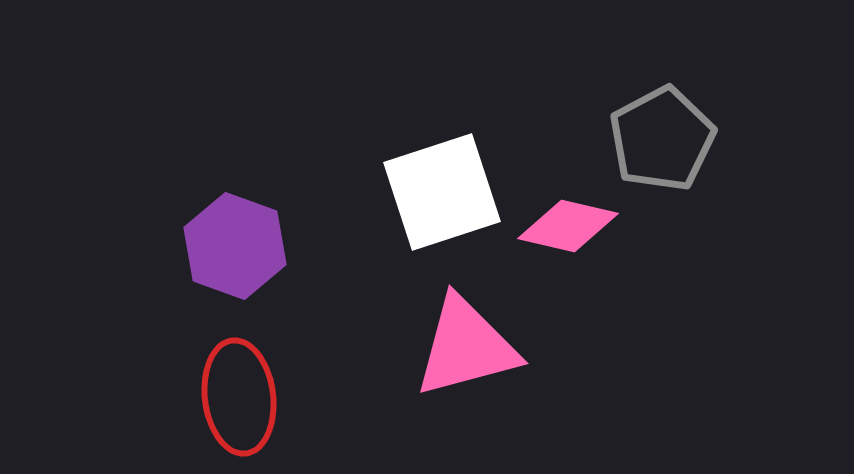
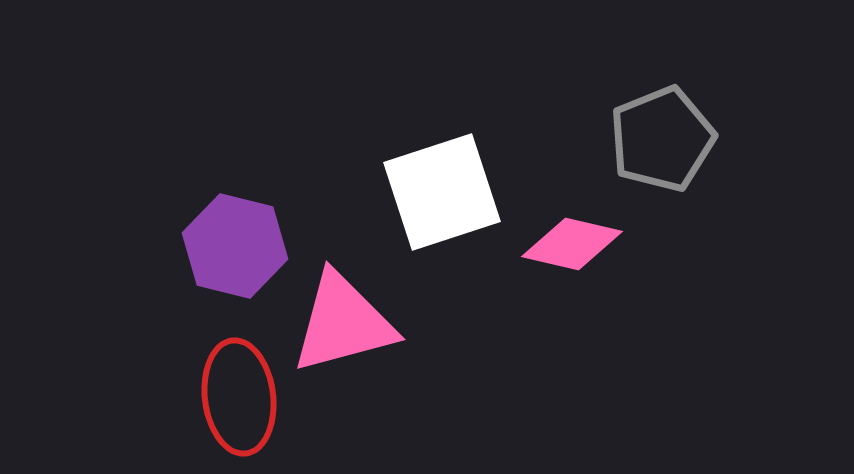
gray pentagon: rotated 6 degrees clockwise
pink diamond: moved 4 px right, 18 px down
purple hexagon: rotated 6 degrees counterclockwise
pink triangle: moved 123 px left, 24 px up
